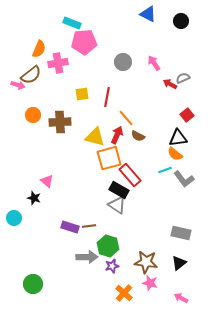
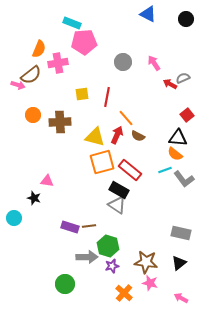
black circle at (181, 21): moved 5 px right, 2 px up
black triangle at (178, 138): rotated 12 degrees clockwise
orange square at (109, 158): moved 7 px left, 4 px down
red rectangle at (130, 175): moved 5 px up; rotated 10 degrees counterclockwise
pink triangle at (47, 181): rotated 32 degrees counterclockwise
green circle at (33, 284): moved 32 px right
